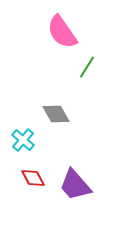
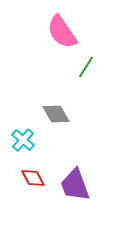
green line: moved 1 px left
purple trapezoid: rotated 21 degrees clockwise
